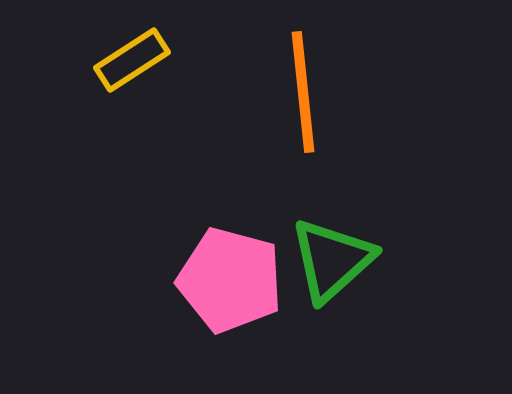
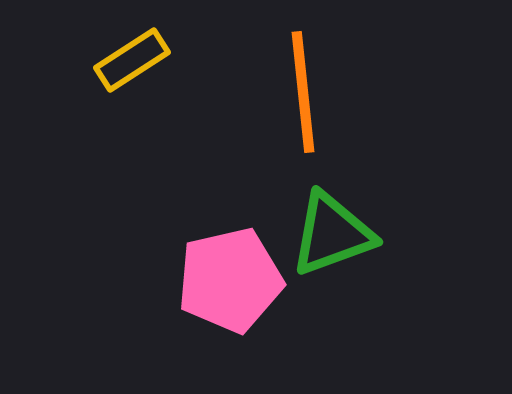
green triangle: moved 26 px up; rotated 22 degrees clockwise
pink pentagon: rotated 28 degrees counterclockwise
